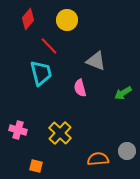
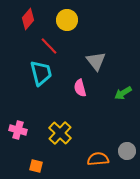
gray triangle: rotated 30 degrees clockwise
